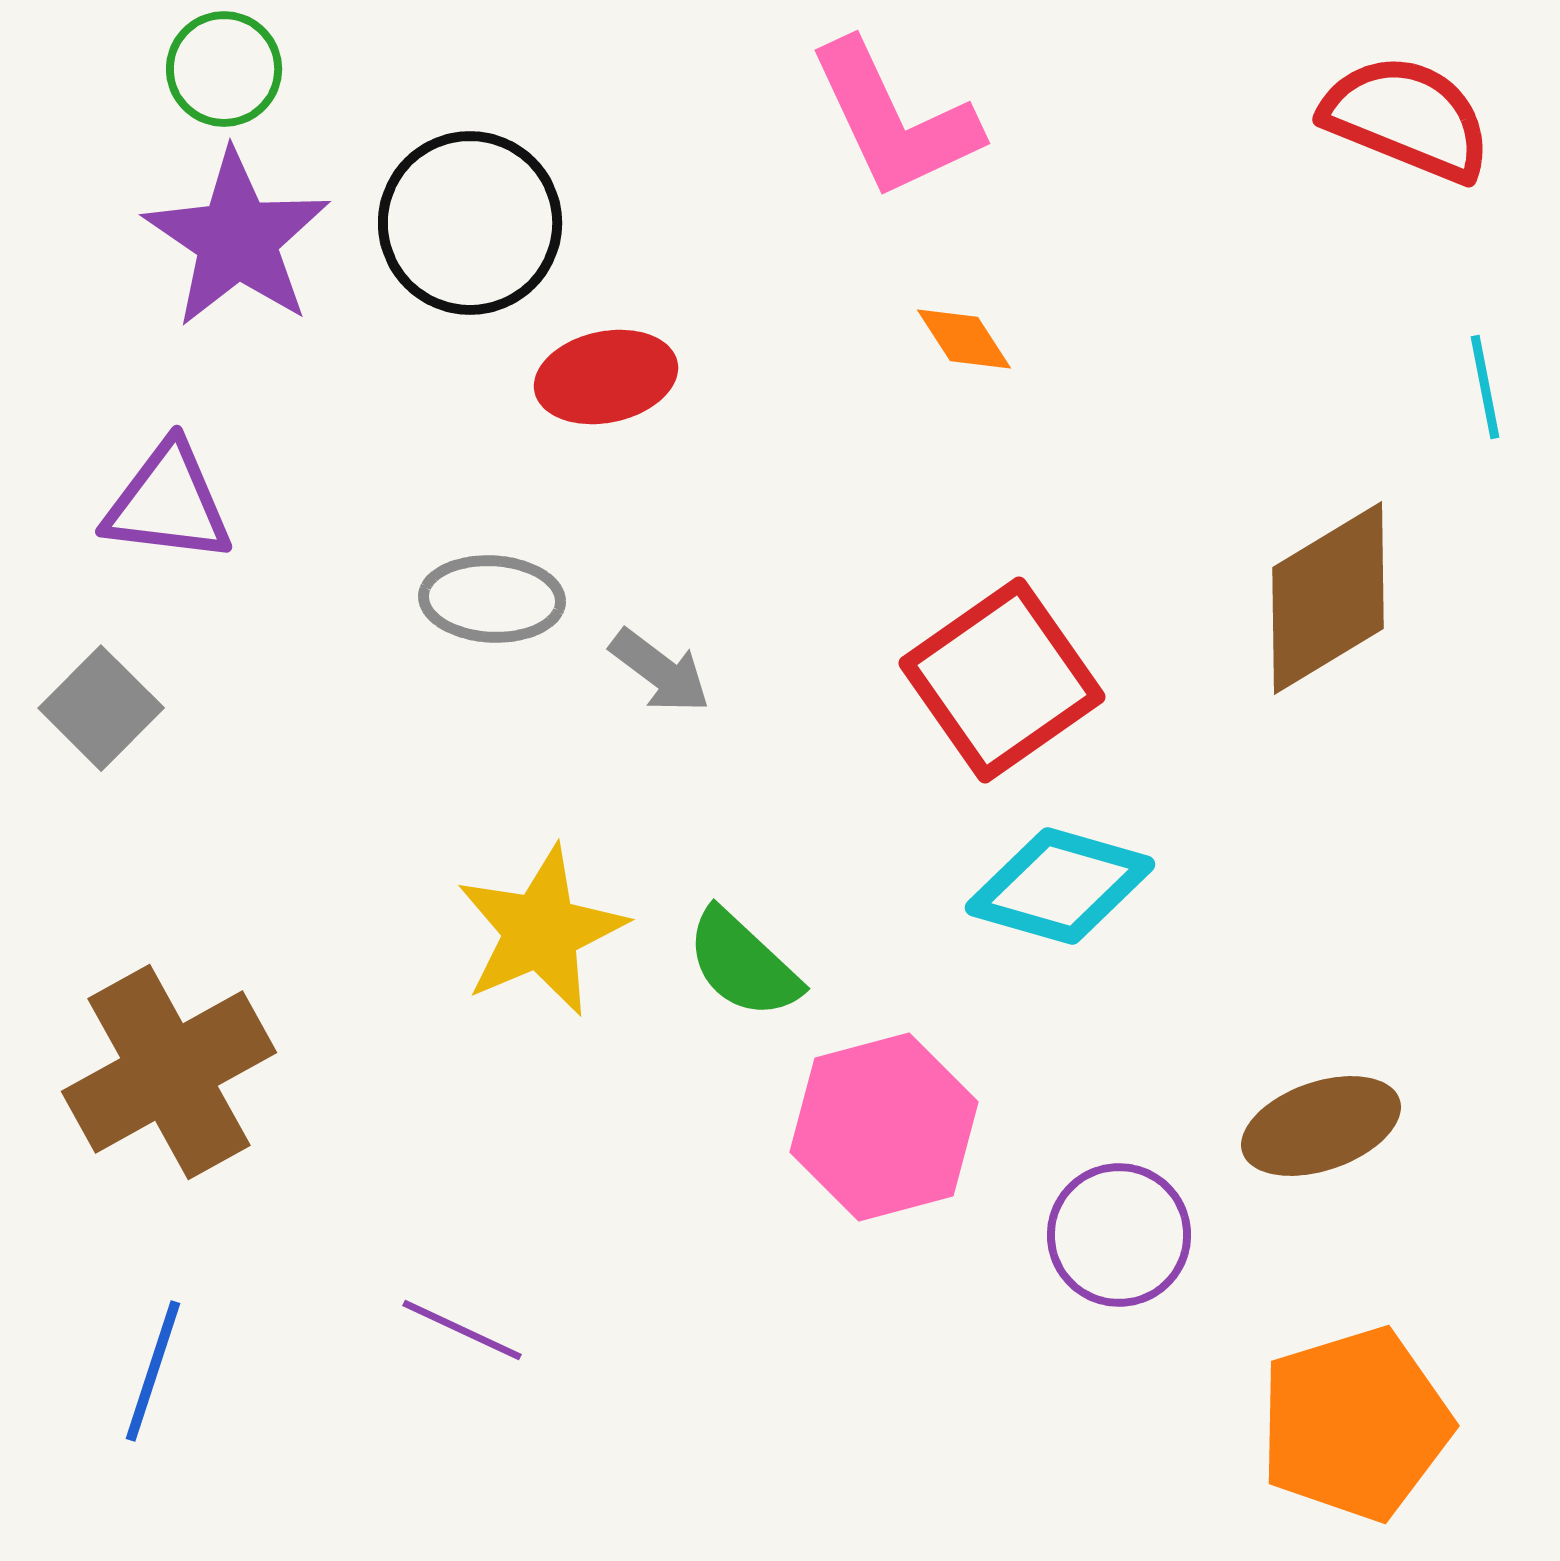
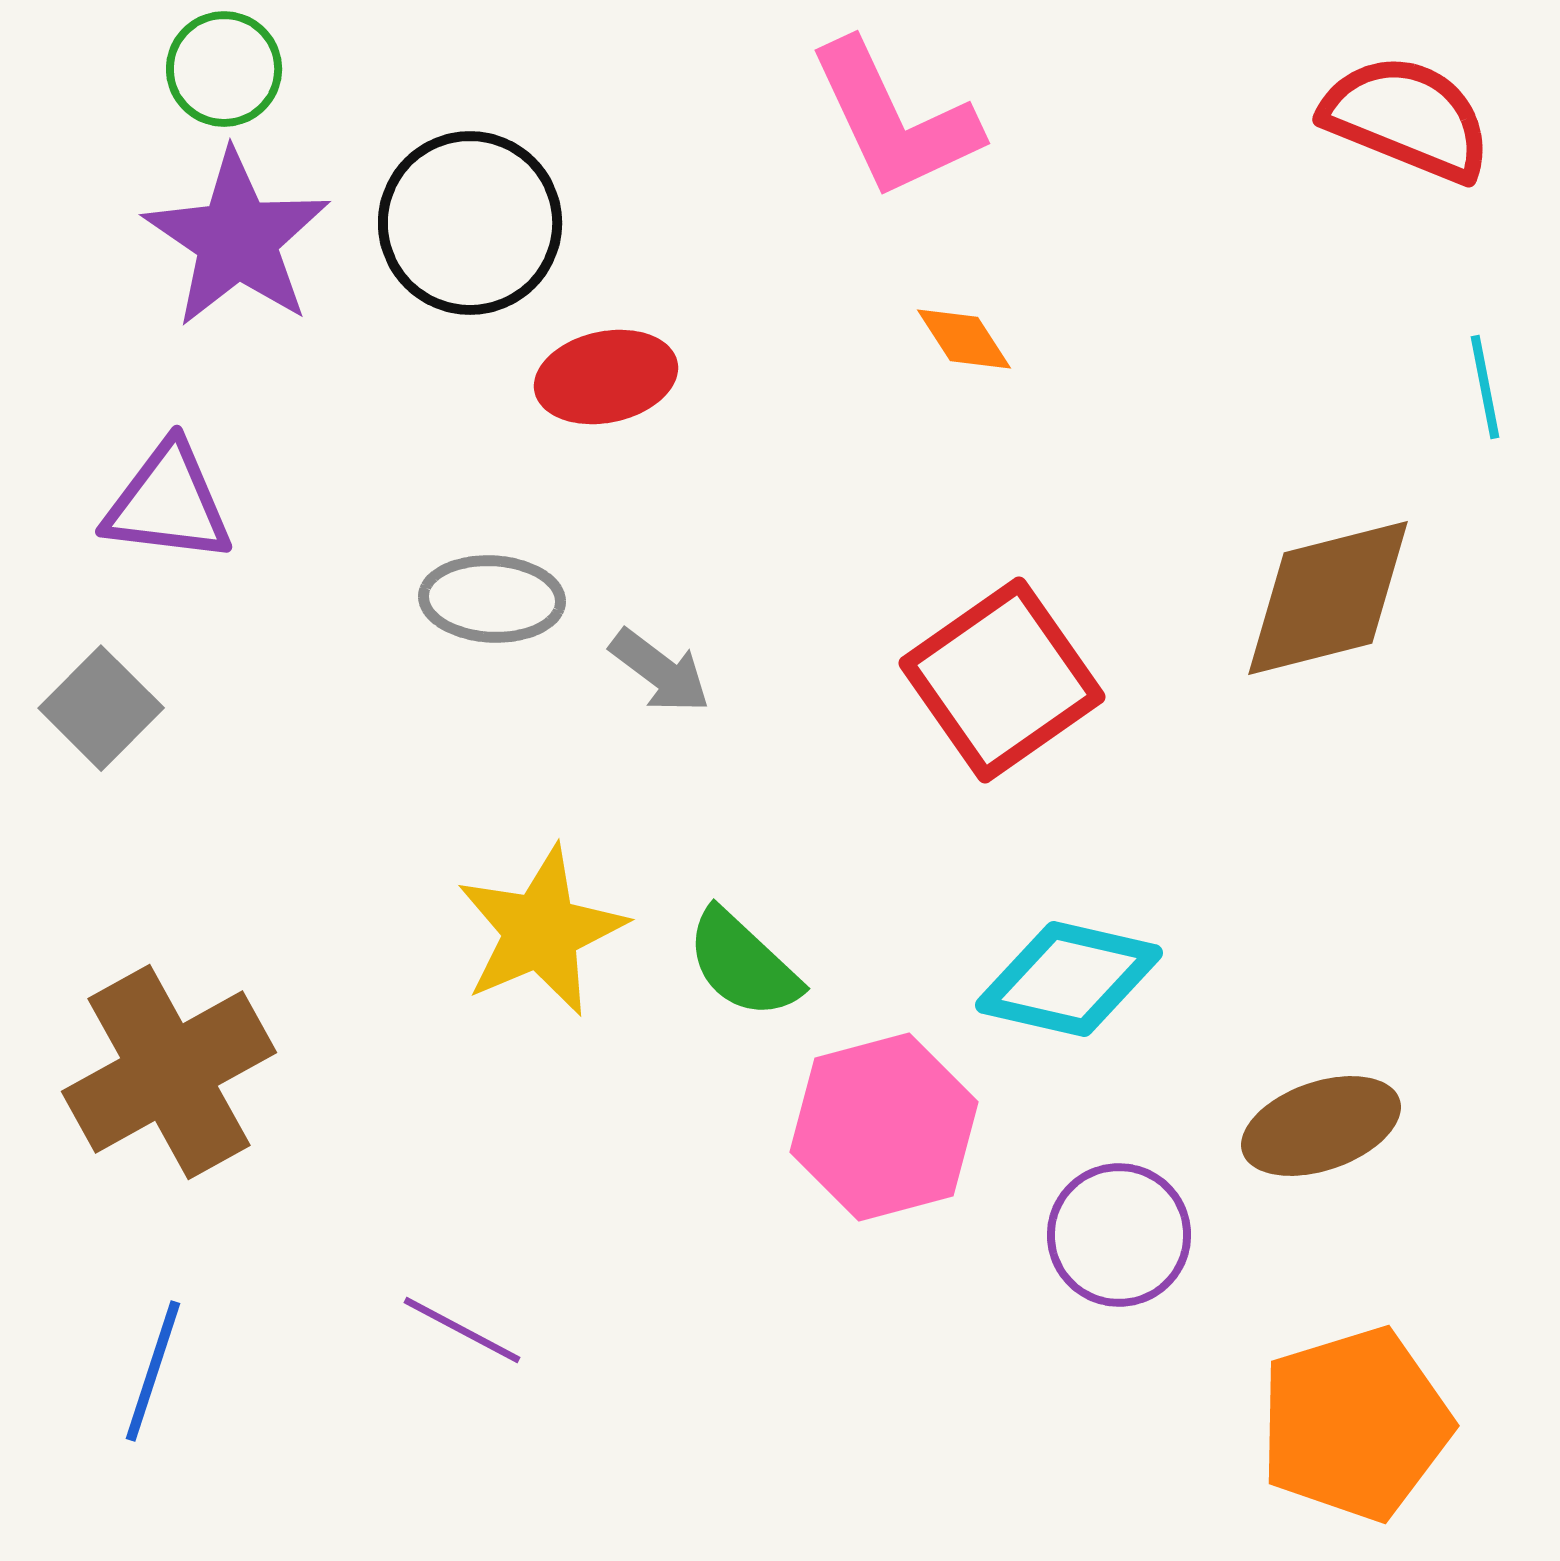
brown diamond: rotated 17 degrees clockwise
cyan diamond: moved 9 px right, 93 px down; rotated 3 degrees counterclockwise
purple line: rotated 3 degrees clockwise
